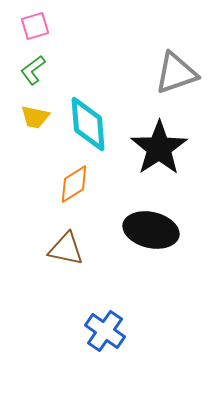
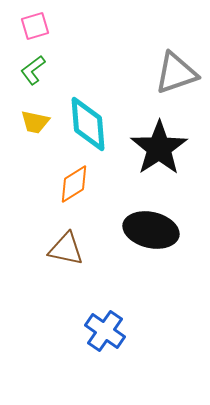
yellow trapezoid: moved 5 px down
